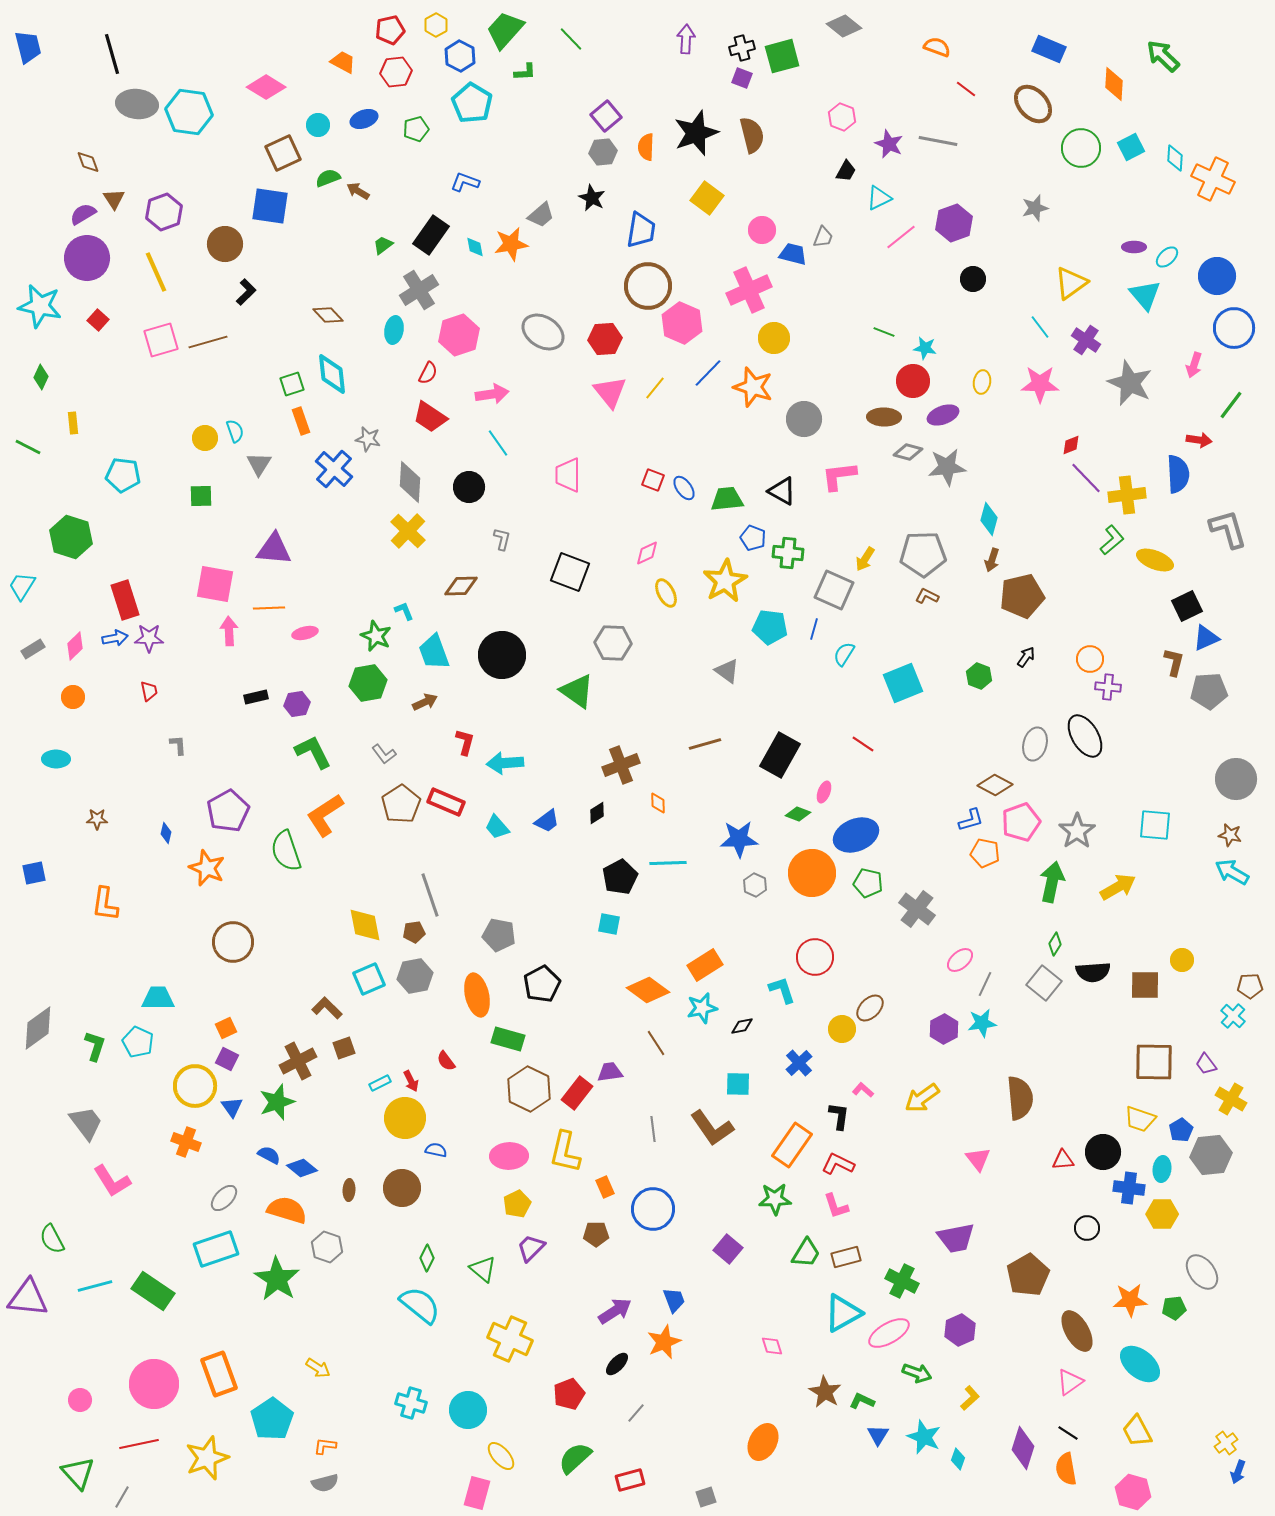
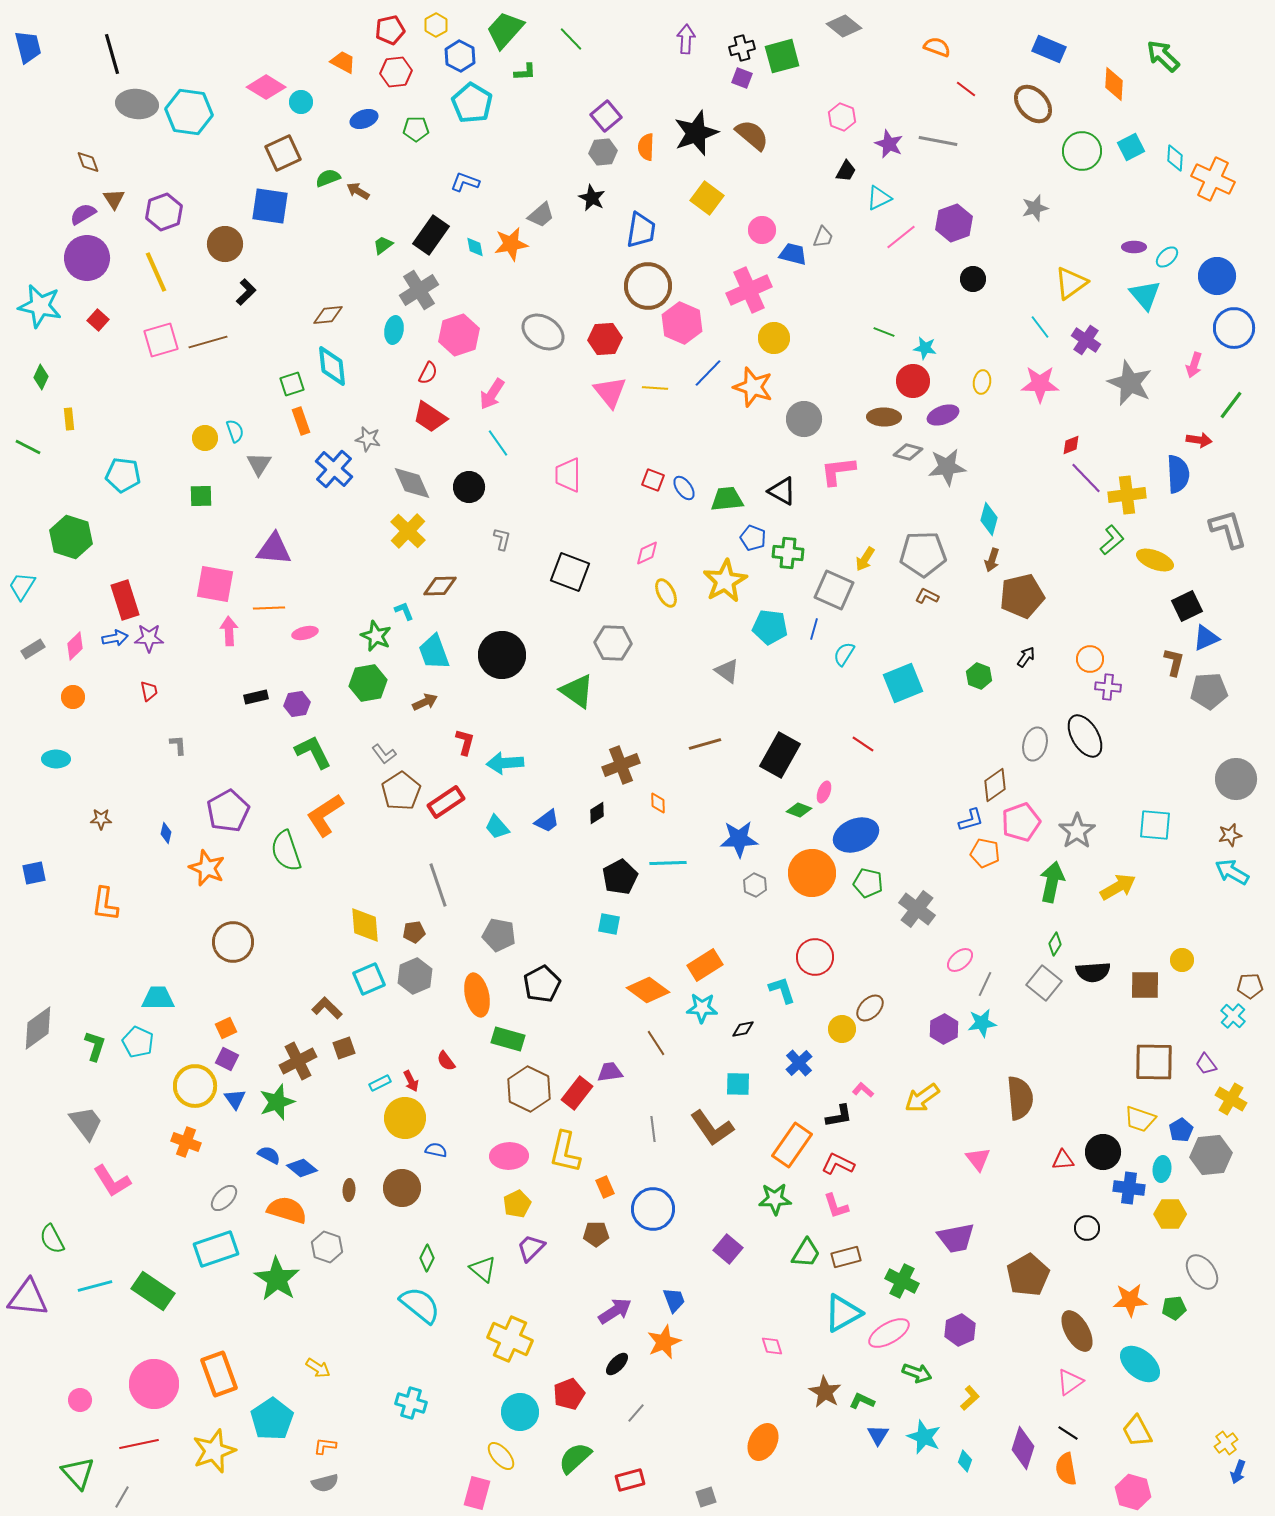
cyan circle at (318, 125): moved 17 px left, 23 px up
green pentagon at (416, 129): rotated 15 degrees clockwise
brown semicircle at (752, 135): rotated 36 degrees counterclockwise
green circle at (1081, 148): moved 1 px right, 3 px down
brown diamond at (328, 315): rotated 52 degrees counterclockwise
cyan diamond at (332, 374): moved 8 px up
yellow line at (655, 388): rotated 55 degrees clockwise
pink arrow at (492, 394): rotated 132 degrees clockwise
yellow rectangle at (73, 423): moved 4 px left, 4 px up
pink L-shape at (839, 476): moved 1 px left, 5 px up
gray diamond at (410, 482): moved 2 px right, 1 px down; rotated 27 degrees counterclockwise
brown diamond at (461, 586): moved 21 px left
brown diamond at (995, 785): rotated 64 degrees counterclockwise
red rectangle at (446, 802): rotated 57 degrees counterclockwise
brown pentagon at (401, 804): moved 13 px up
green diamond at (798, 814): moved 1 px right, 4 px up
brown star at (97, 819): moved 4 px right
brown star at (1230, 835): rotated 25 degrees counterclockwise
gray line at (430, 895): moved 8 px right, 10 px up
yellow diamond at (365, 925): rotated 6 degrees clockwise
gray hexagon at (415, 976): rotated 12 degrees counterclockwise
cyan star at (702, 1008): rotated 16 degrees clockwise
black diamond at (742, 1026): moved 1 px right, 3 px down
blue triangle at (232, 1107): moved 3 px right, 8 px up
black L-shape at (839, 1116): rotated 72 degrees clockwise
yellow hexagon at (1162, 1214): moved 8 px right
cyan circle at (468, 1410): moved 52 px right, 2 px down
yellow star at (207, 1458): moved 7 px right, 7 px up
cyan diamond at (958, 1459): moved 7 px right, 2 px down
